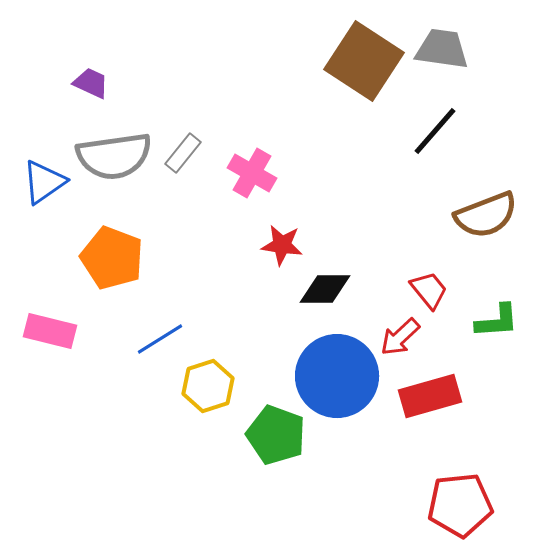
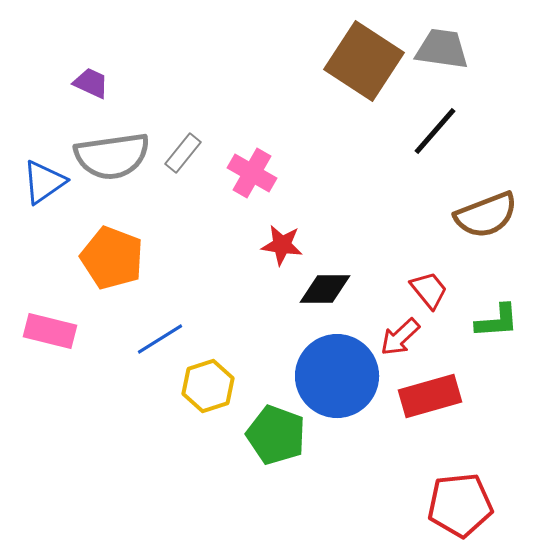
gray semicircle: moved 2 px left
